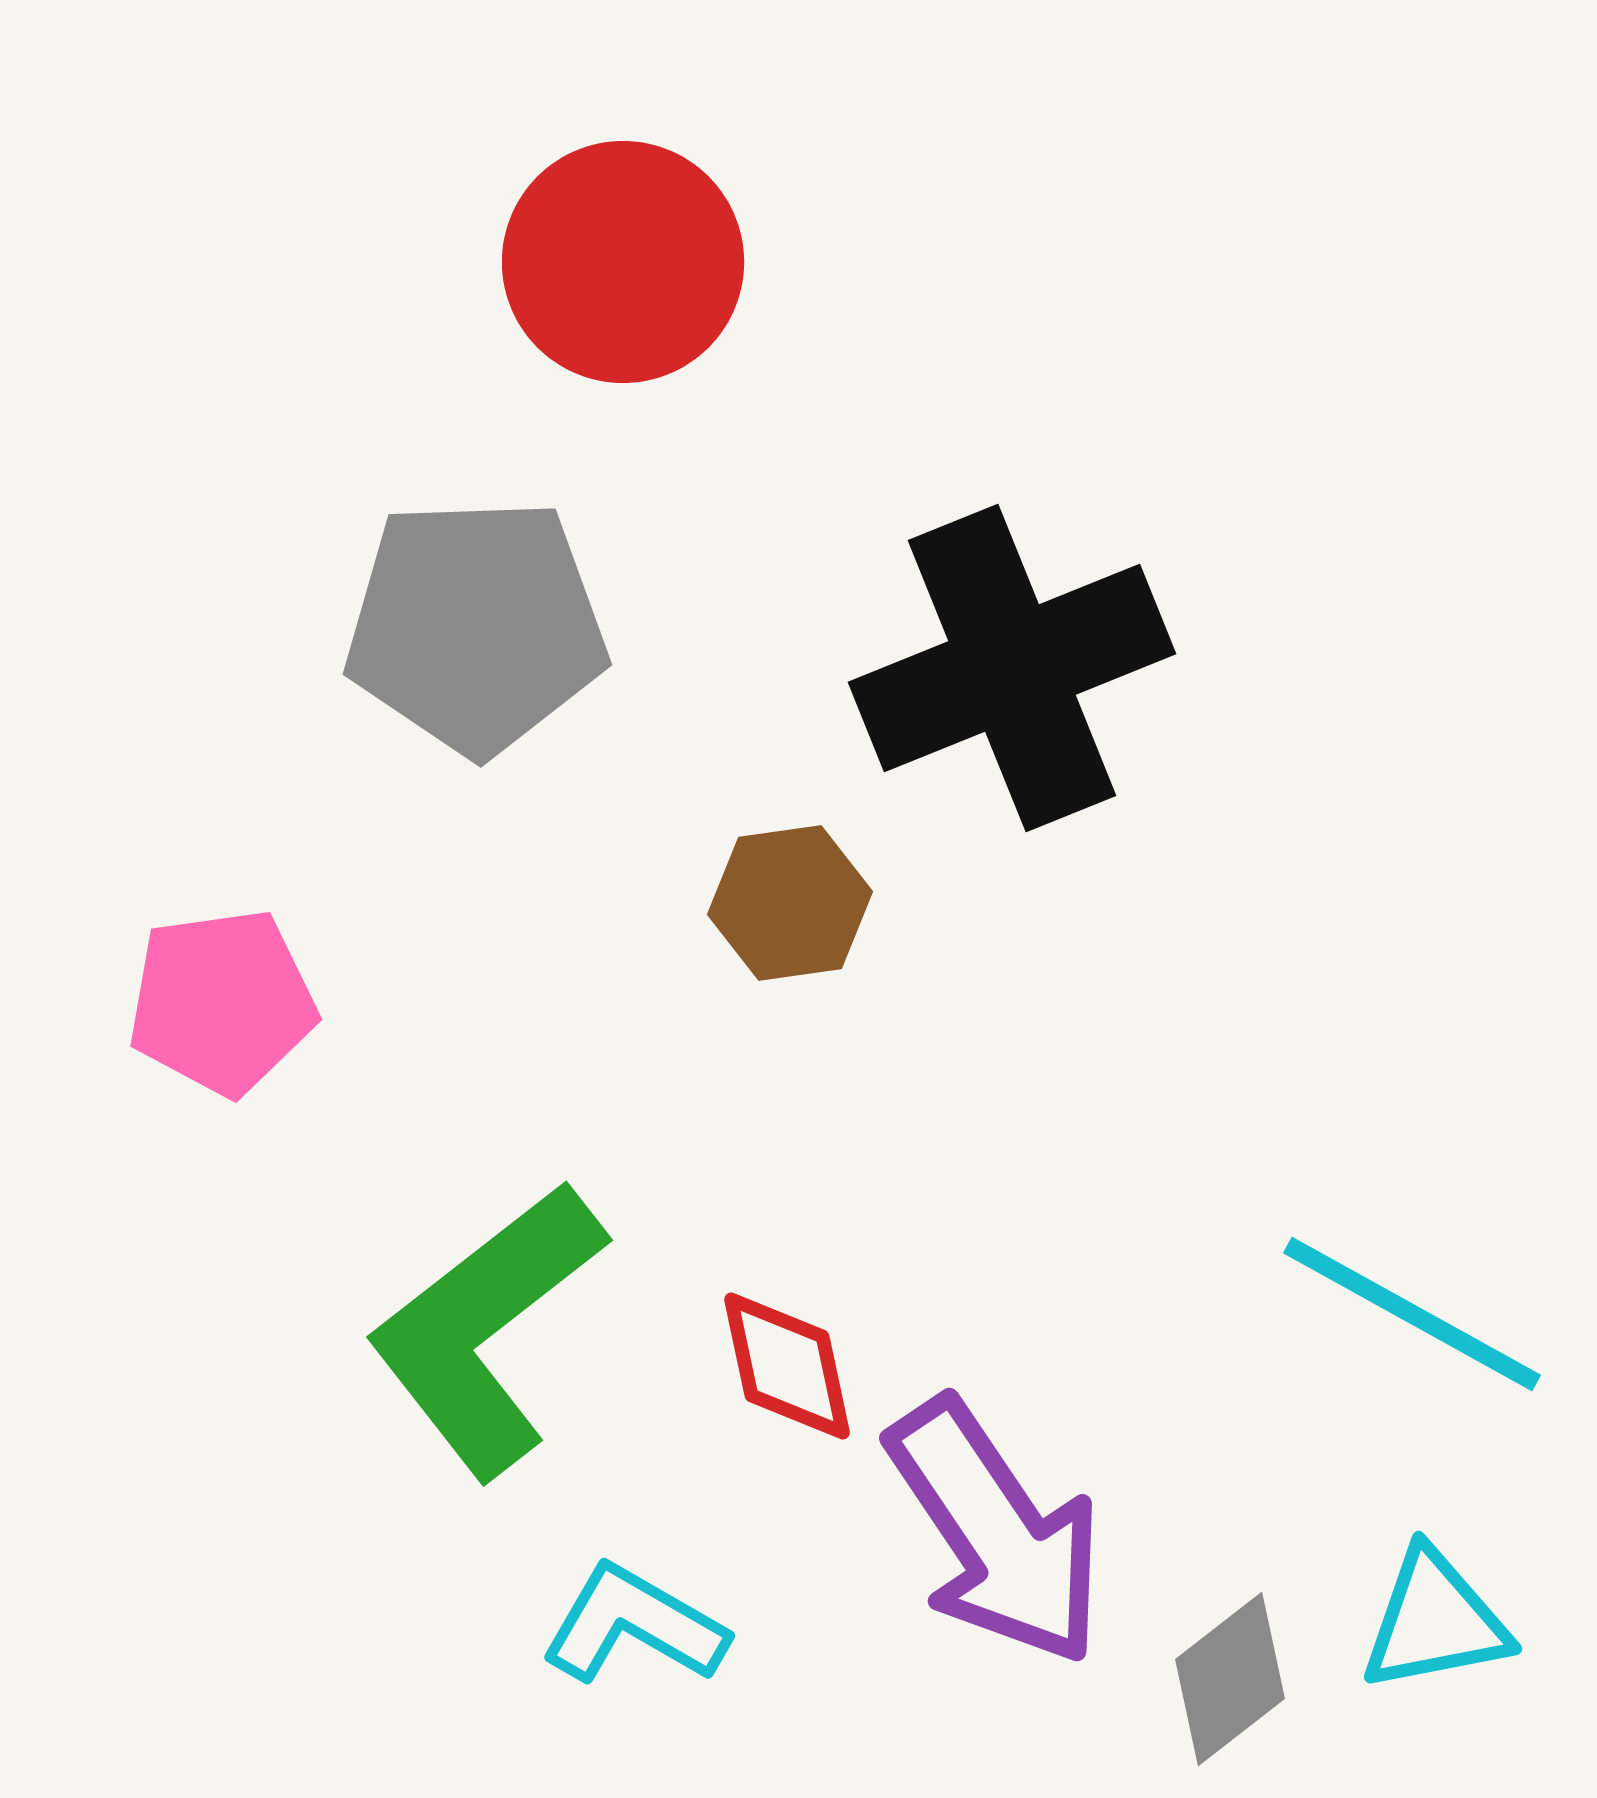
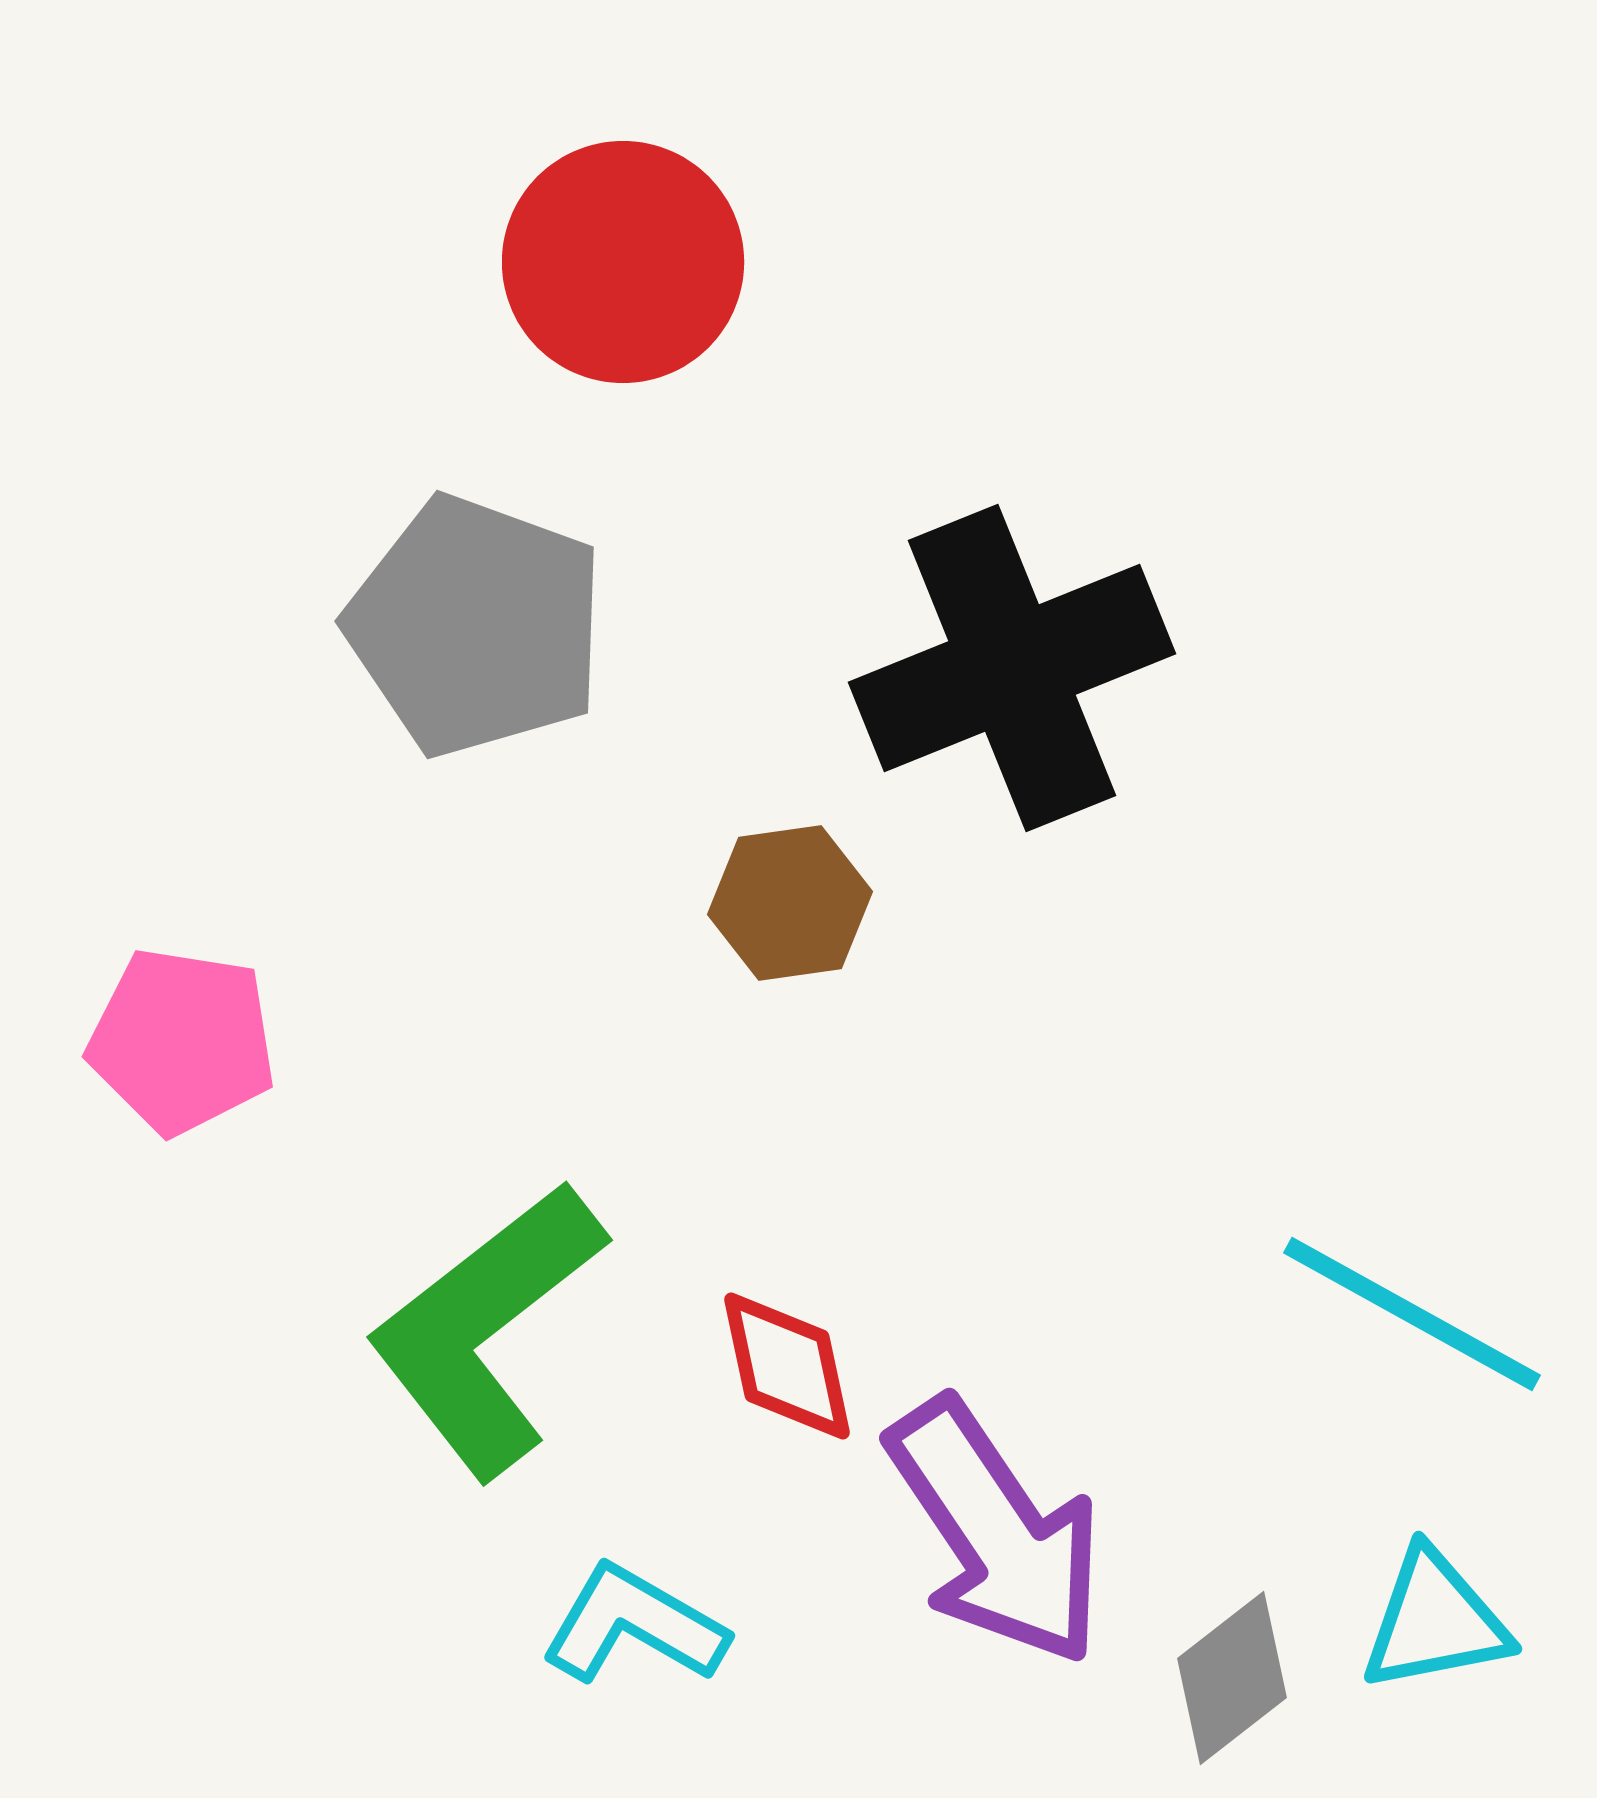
gray pentagon: rotated 22 degrees clockwise
pink pentagon: moved 40 px left, 39 px down; rotated 17 degrees clockwise
gray diamond: moved 2 px right, 1 px up
